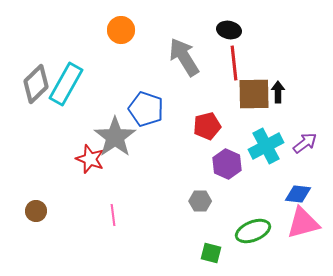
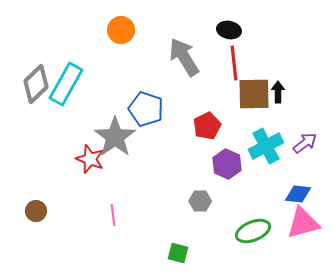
red pentagon: rotated 12 degrees counterclockwise
green square: moved 33 px left
